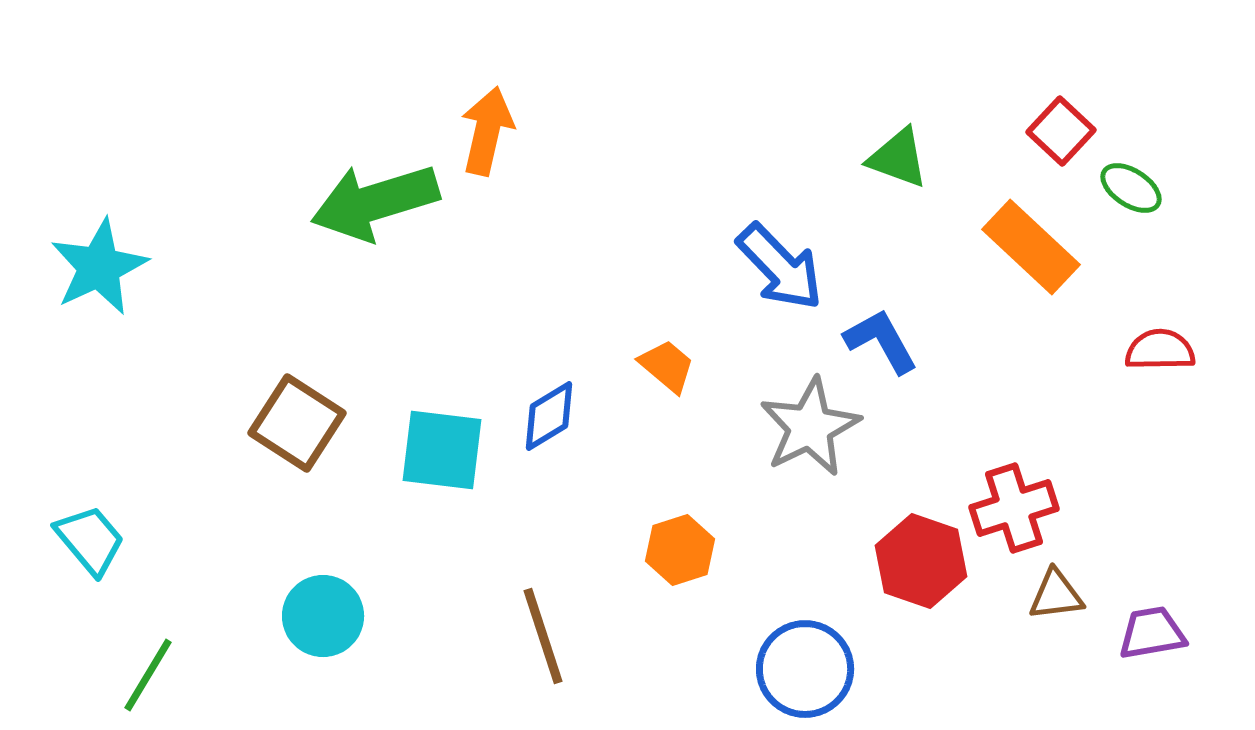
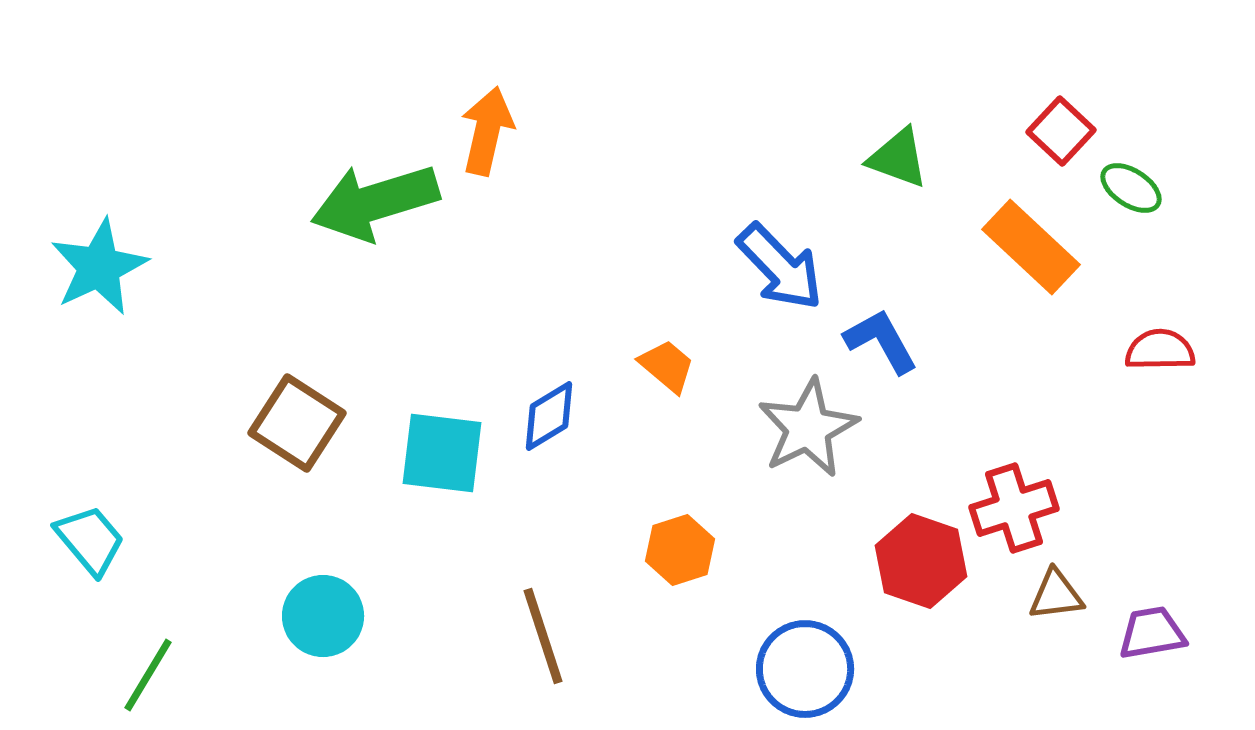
gray star: moved 2 px left, 1 px down
cyan square: moved 3 px down
